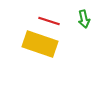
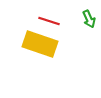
green arrow: moved 5 px right; rotated 12 degrees counterclockwise
